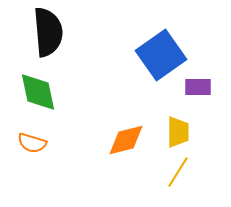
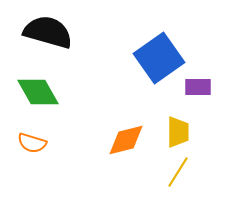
black semicircle: rotated 69 degrees counterclockwise
blue square: moved 2 px left, 3 px down
green diamond: rotated 18 degrees counterclockwise
